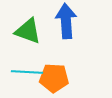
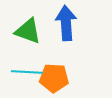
blue arrow: moved 2 px down
